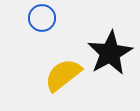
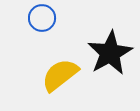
yellow semicircle: moved 3 px left
